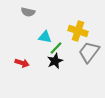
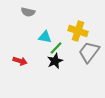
red arrow: moved 2 px left, 2 px up
